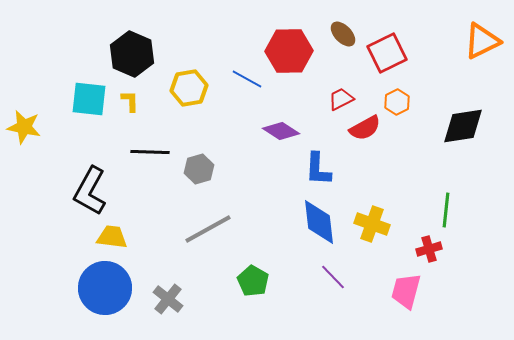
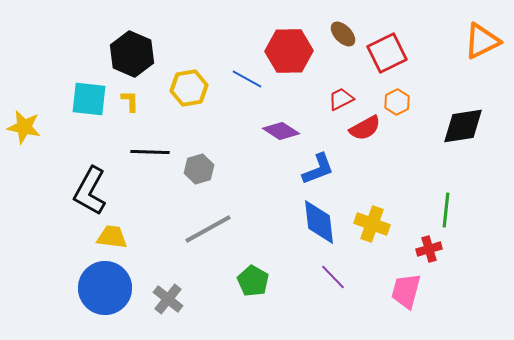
blue L-shape: rotated 114 degrees counterclockwise
